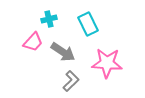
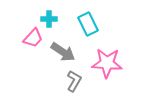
cyan cross: rotated 14 degrees clockwise
pink trapezoid: moved 4 px up
gray L-shape: moved 3 px right; rotated 15 degrees counterclockwise
